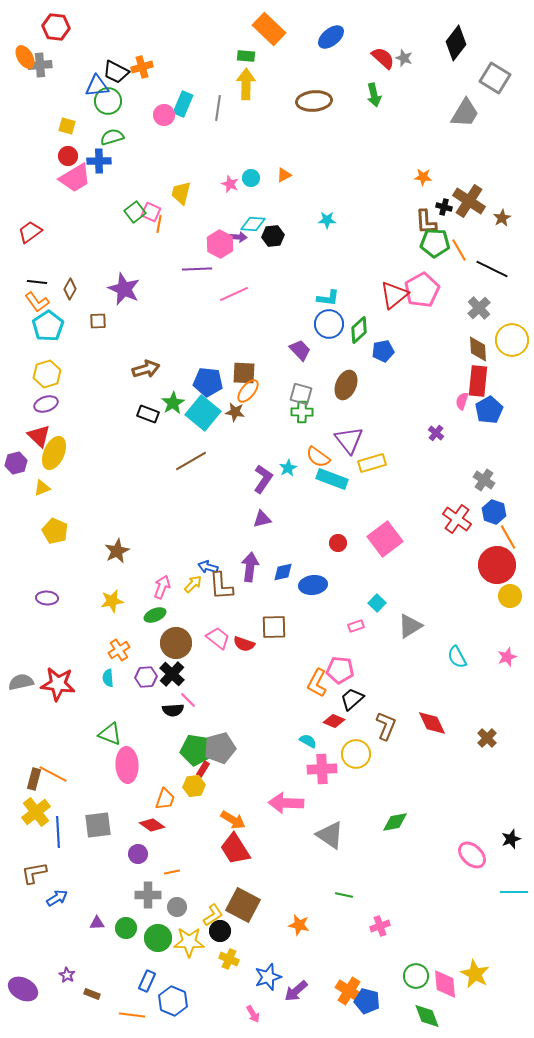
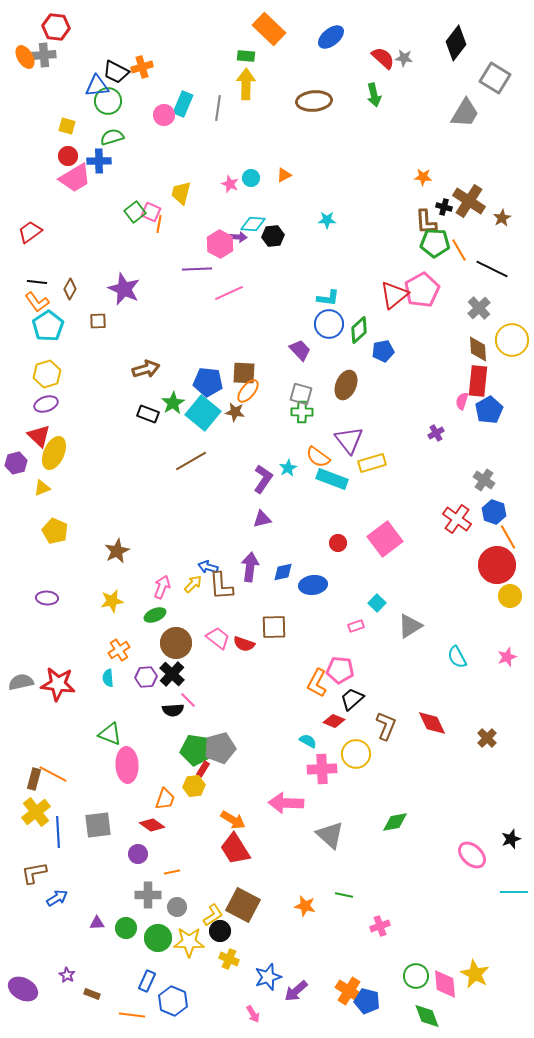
gray star at (404, 58): rotated 12 degrees counterclockwise
gray cross at (40, 65): moved 4 px right, 10 px up
pink line at (234, 294): moved 5 px left, 1 px up
purple cross at (436, 433): rotated 21 degrees clockwise
gray triangle at (330, 835): rotated 8 degrees clockwise
orange star at (299, 925): moved 6 px right, 19 px up
